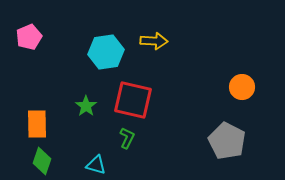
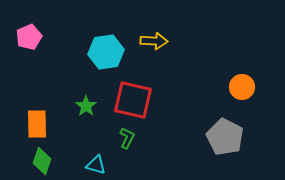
gray pentagon: moved 2 px left, 4 px up
